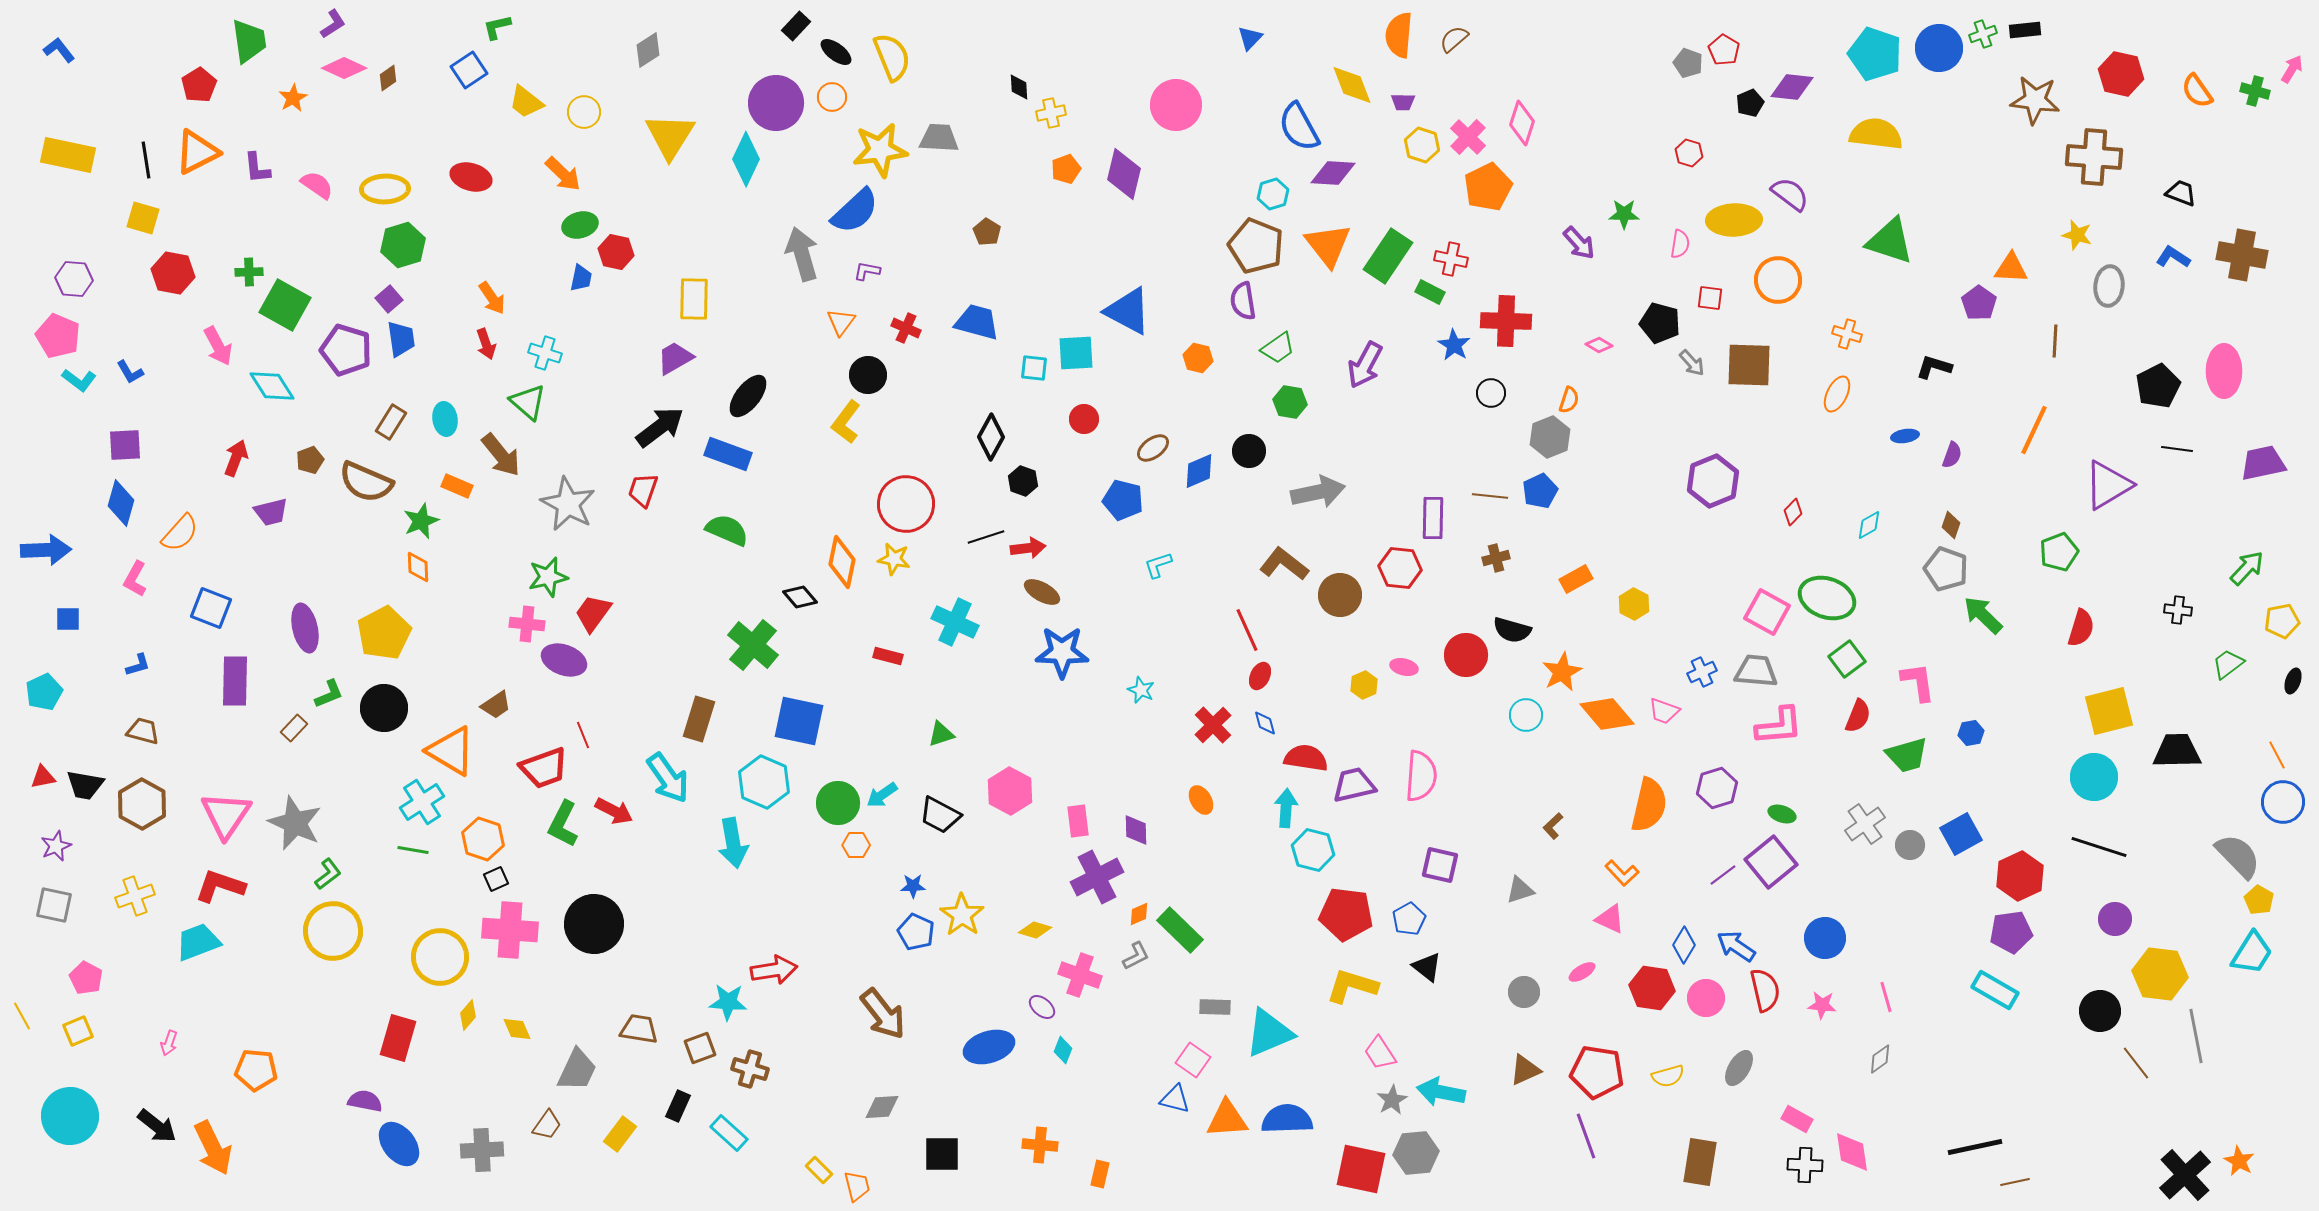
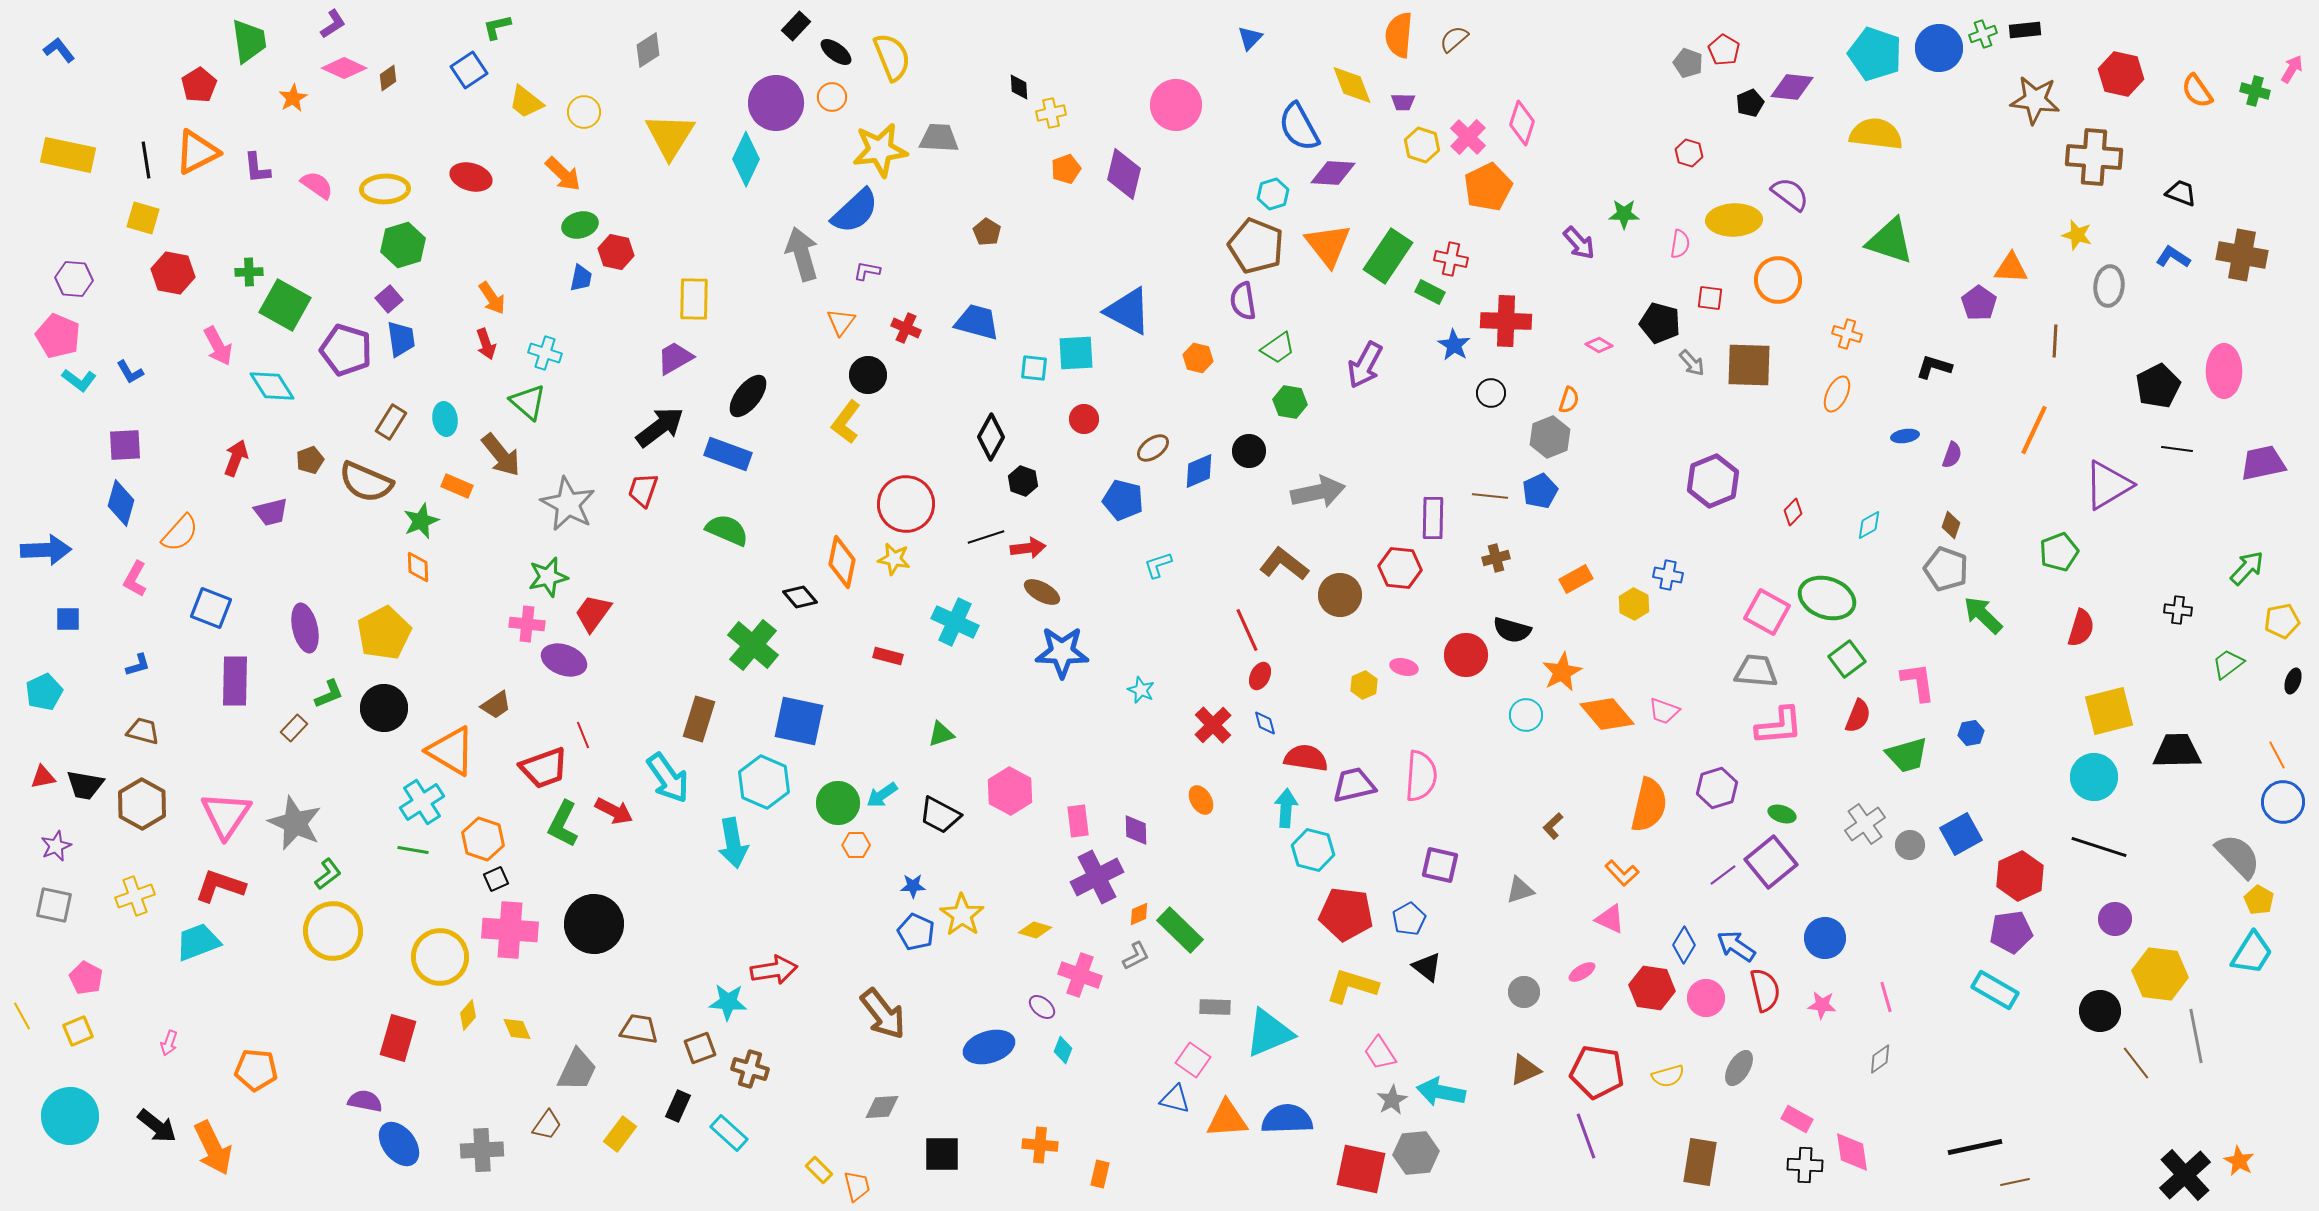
blue cross at (1702, 672): moved 34 px left, 97 px up; rotated 36 degrees clockwise
